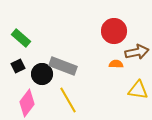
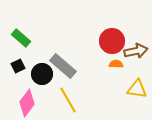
red circle: moved 2 px left, 10 px down
brown arrow: moved 1 px left, 1 px up
gray rectangle: rotated 20 degrees clockwise
yellow triangle: moved 1 px left, 1 px up
